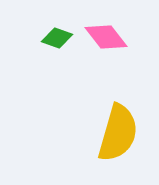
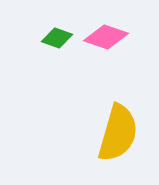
pink diamond: rotated 33 degrees counterclockwise
